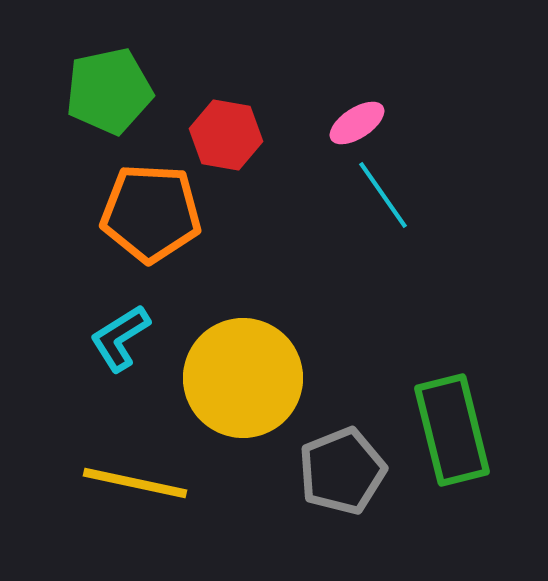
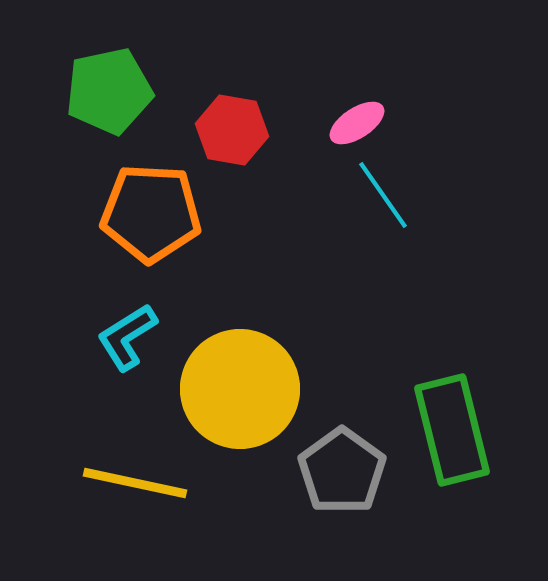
red hexagon: moved 6 px right, 5 px up
cyan L-shape: moved 7 px right, 1 px up
yellow circle: moved 3 px left, 11 px down
gray pentagon: rotated 14 degrees counterclockwise
